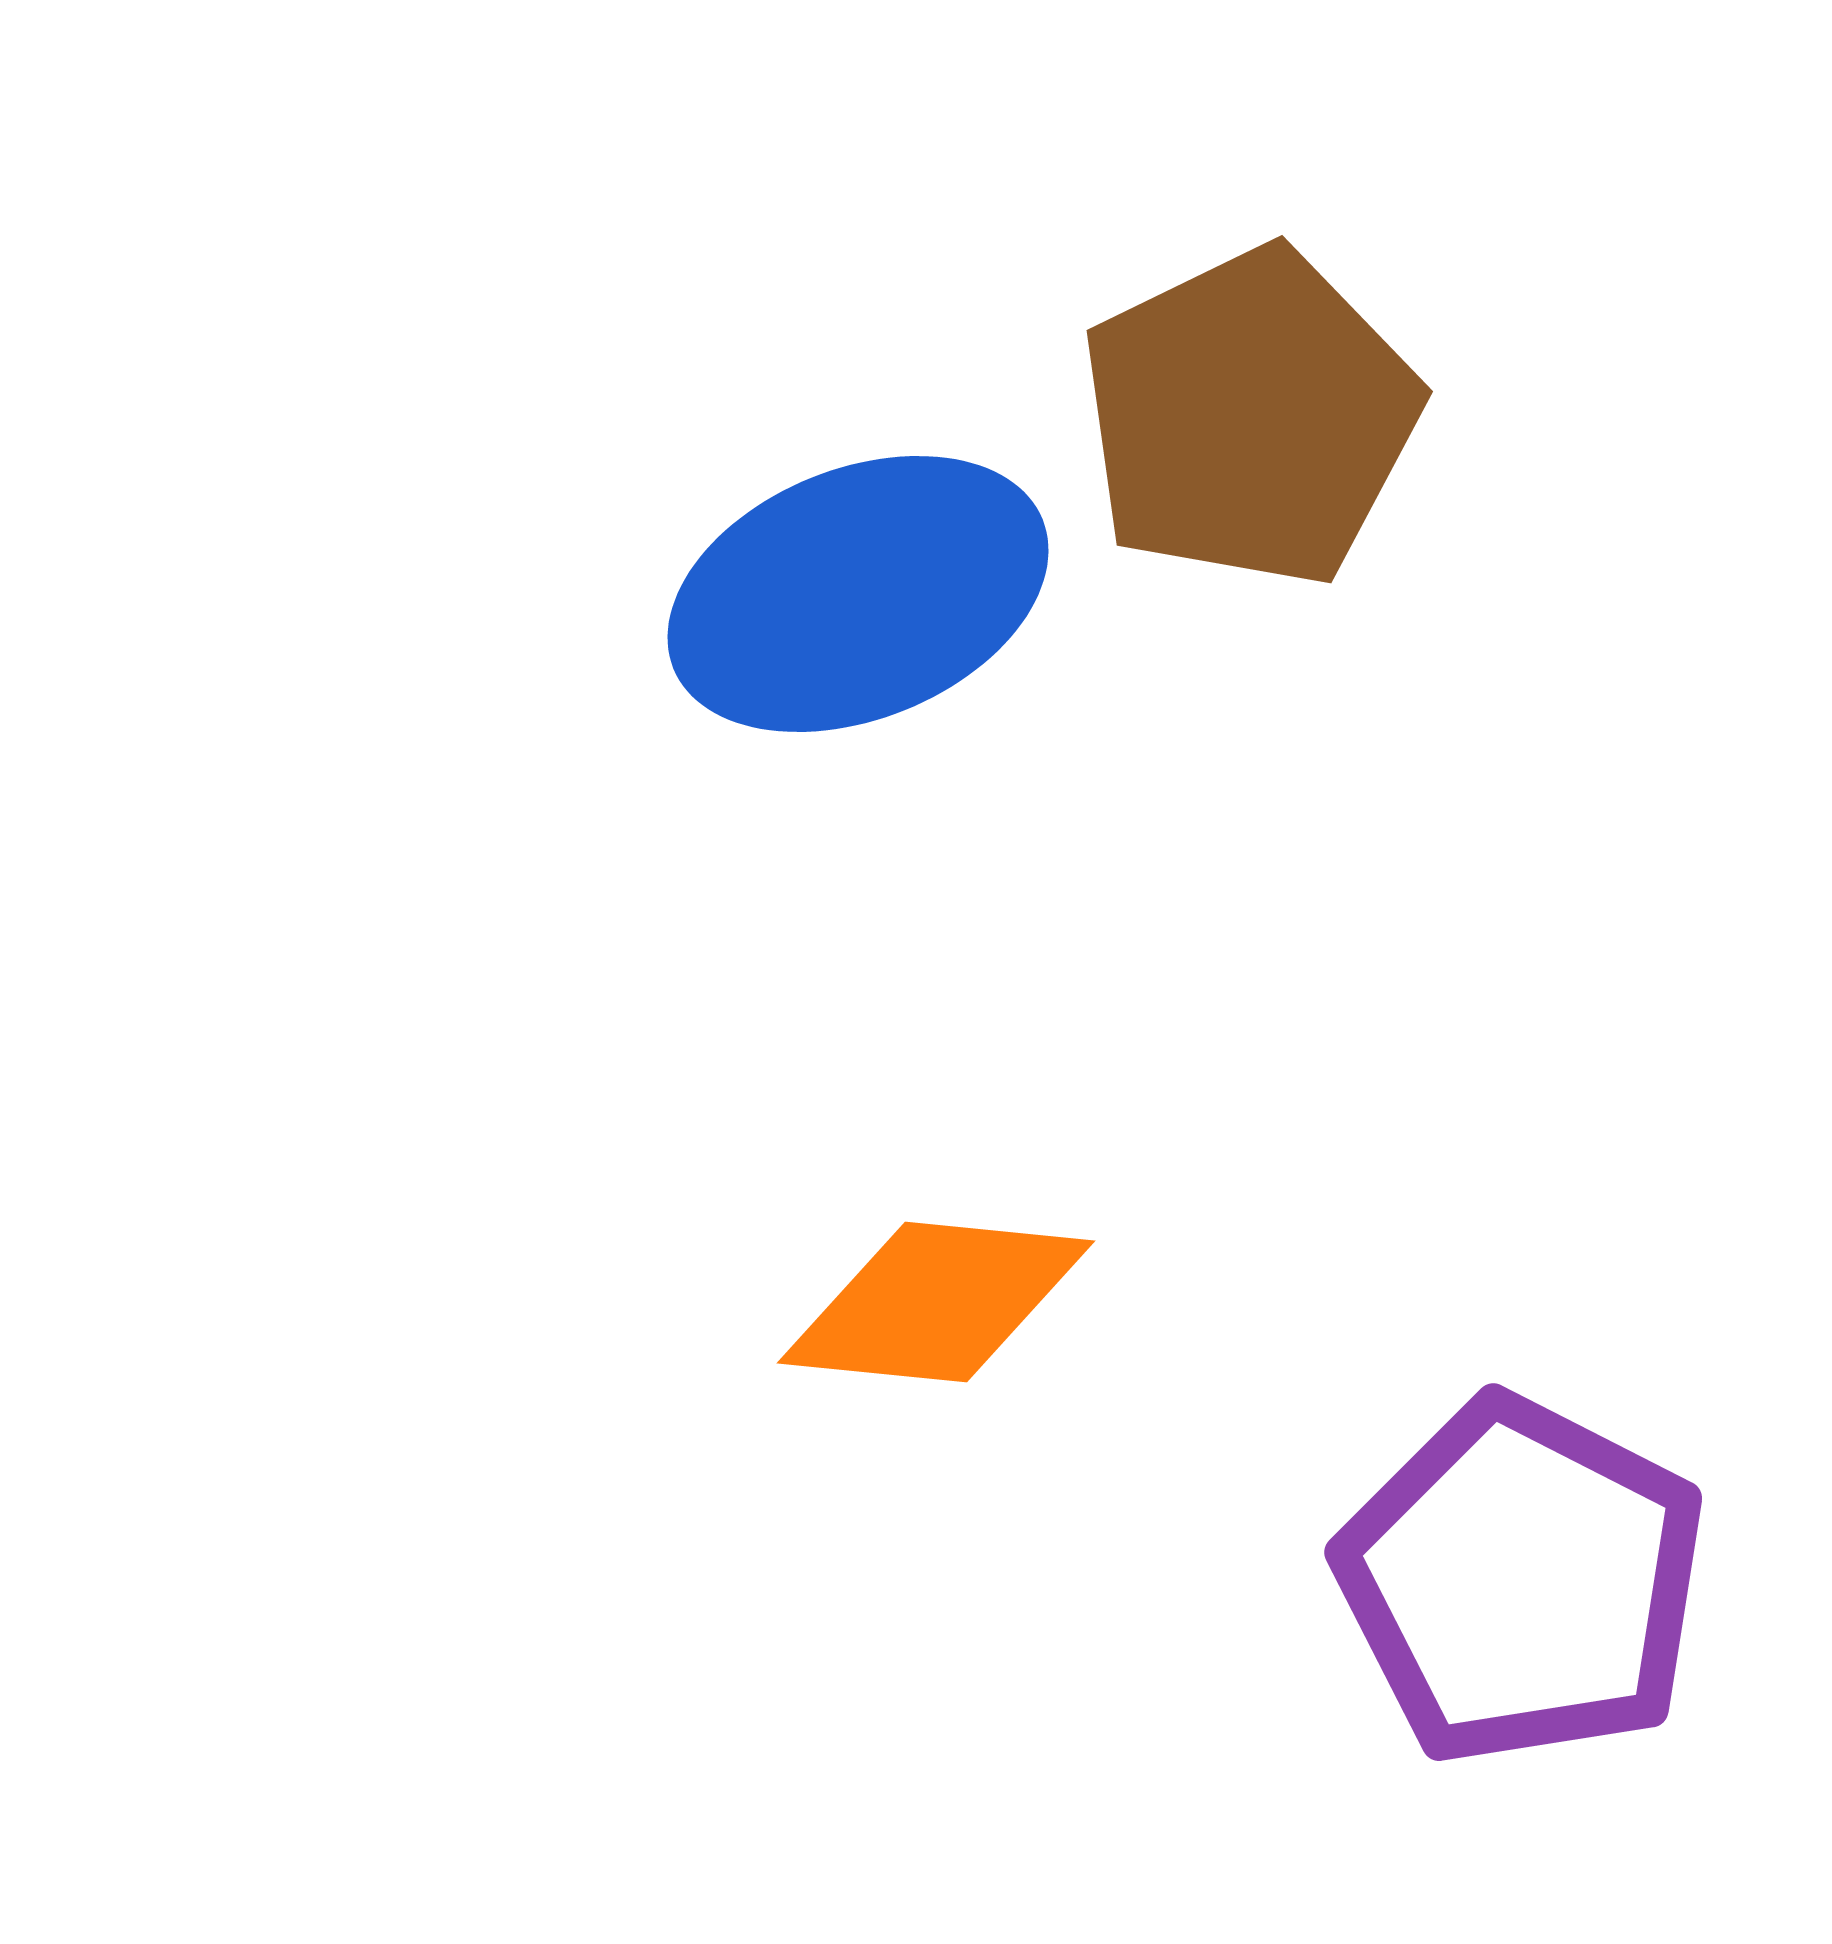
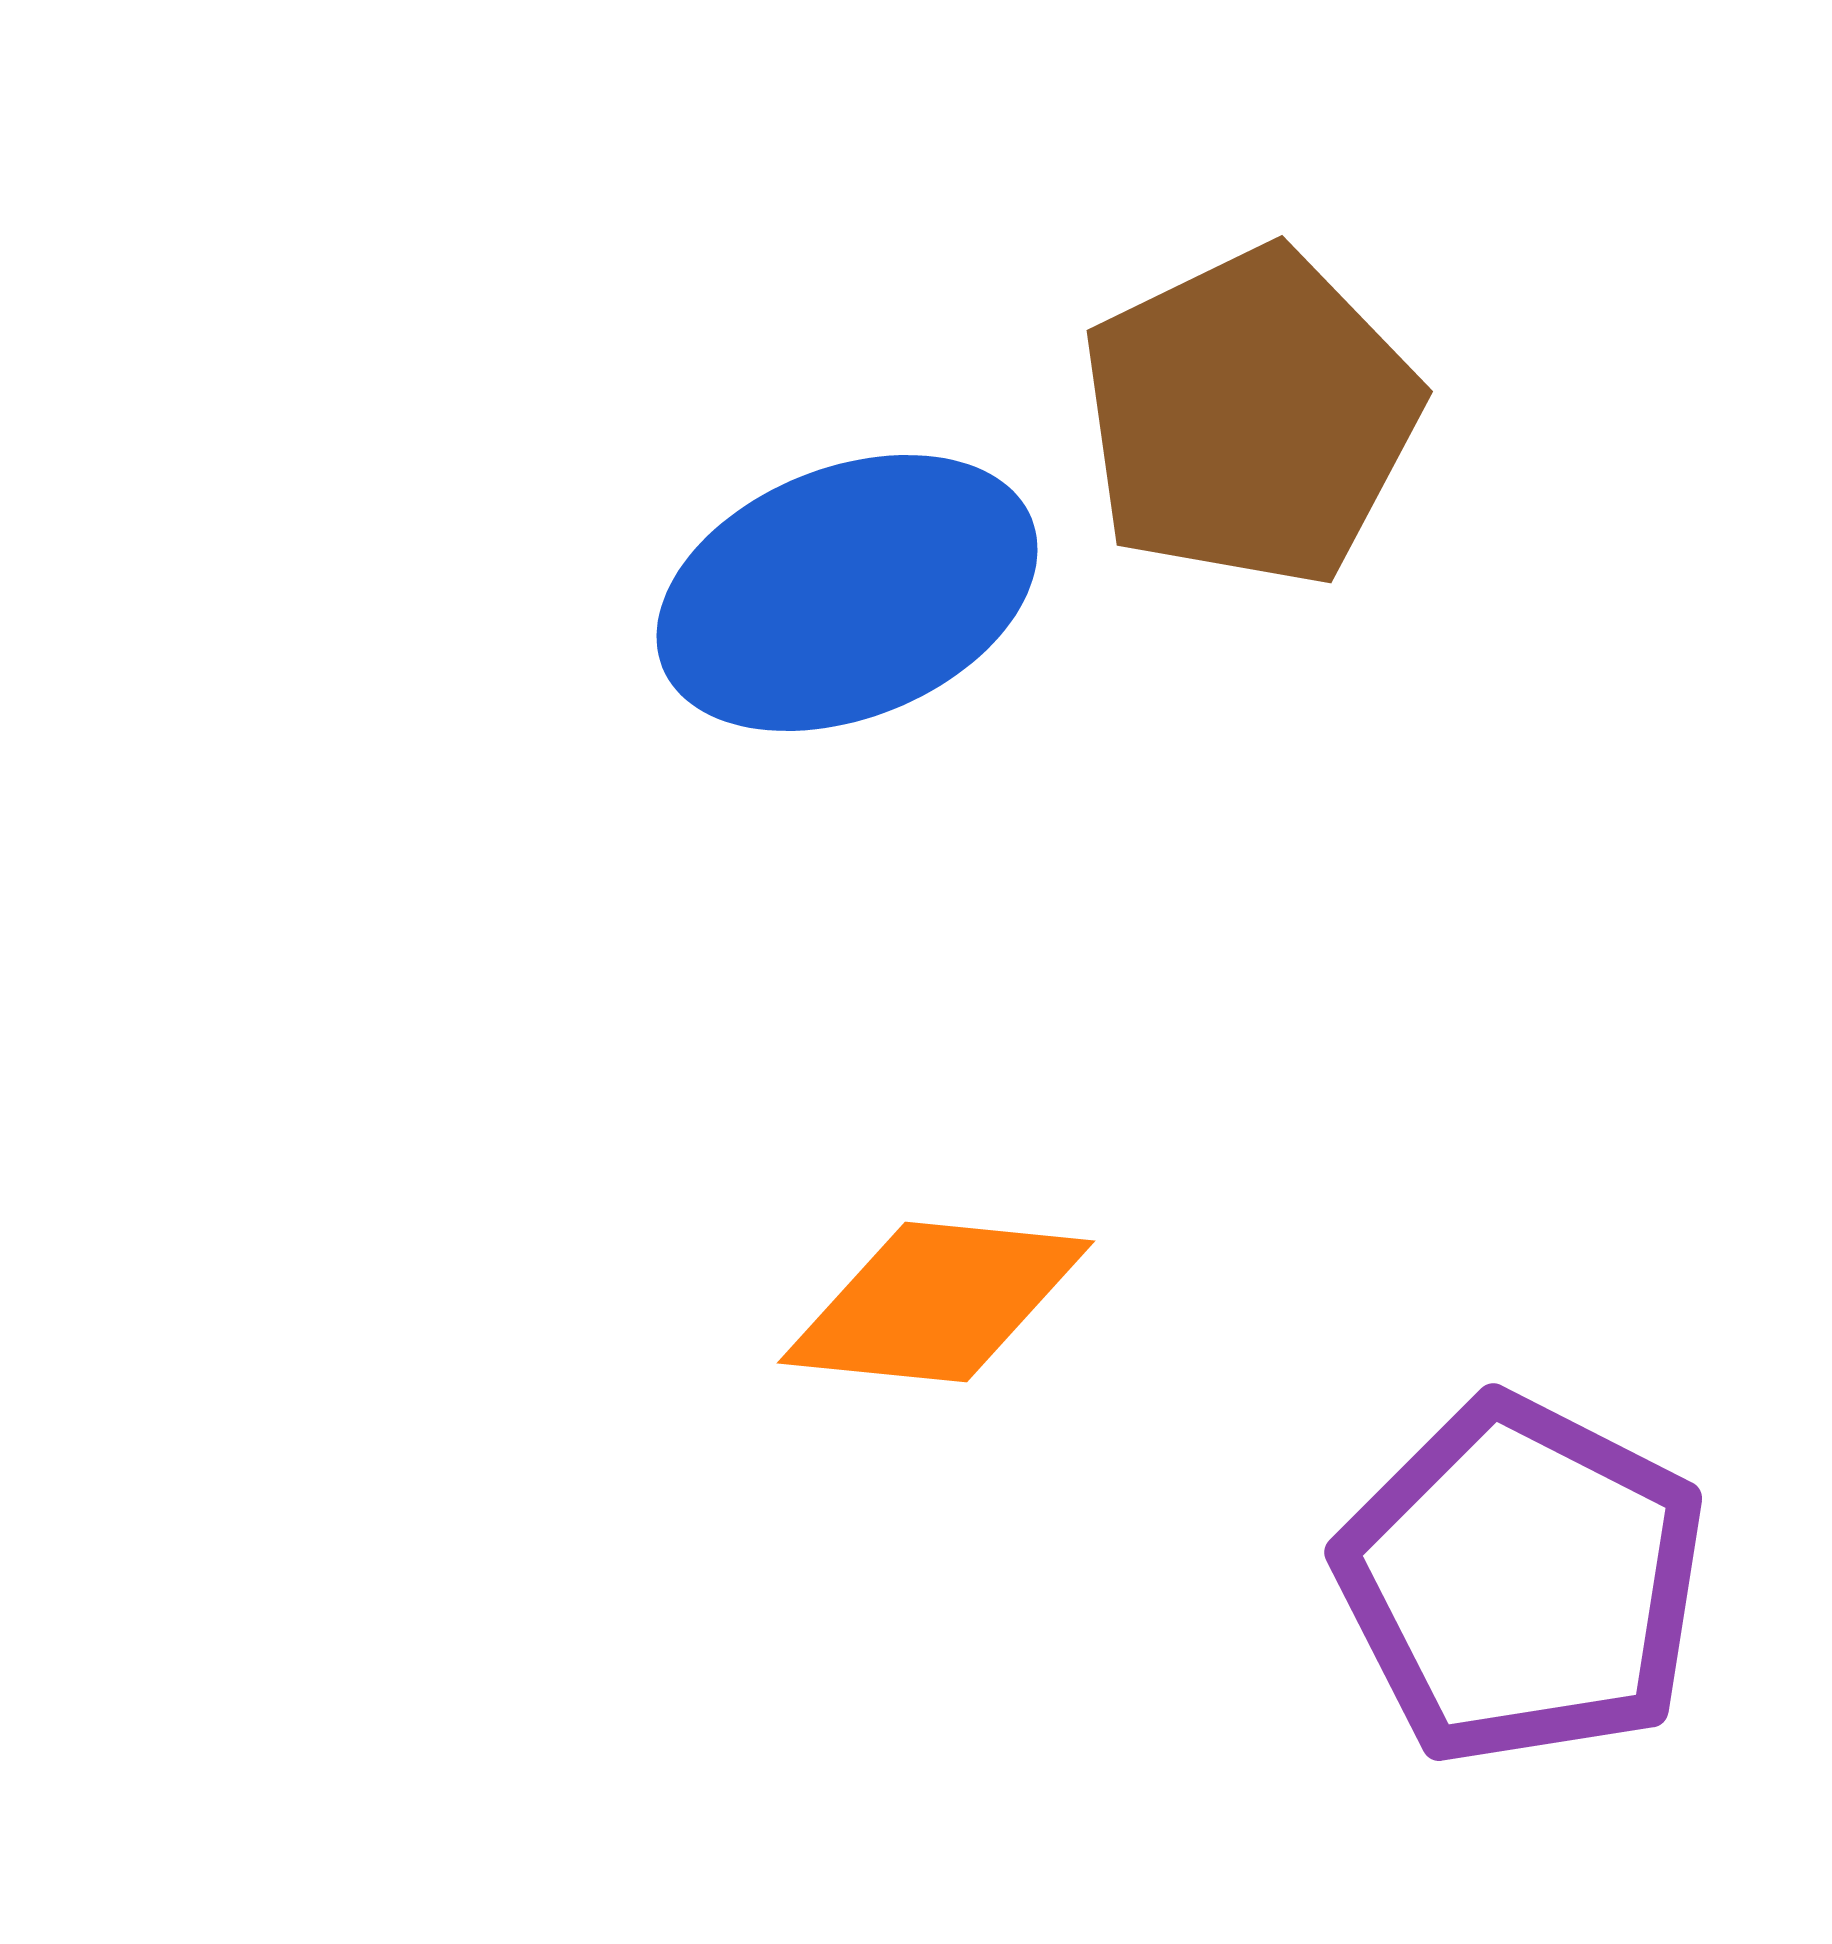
blue ellipse: moved 11 px left, 1 px up
